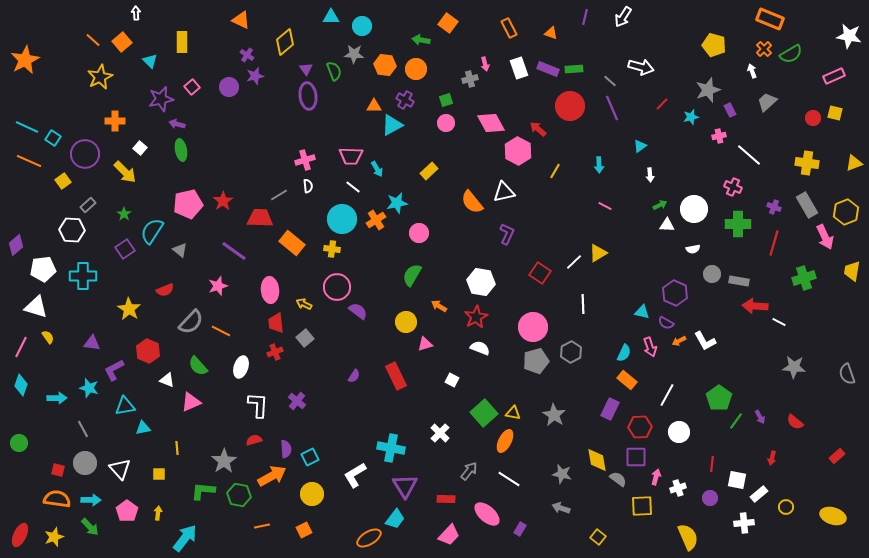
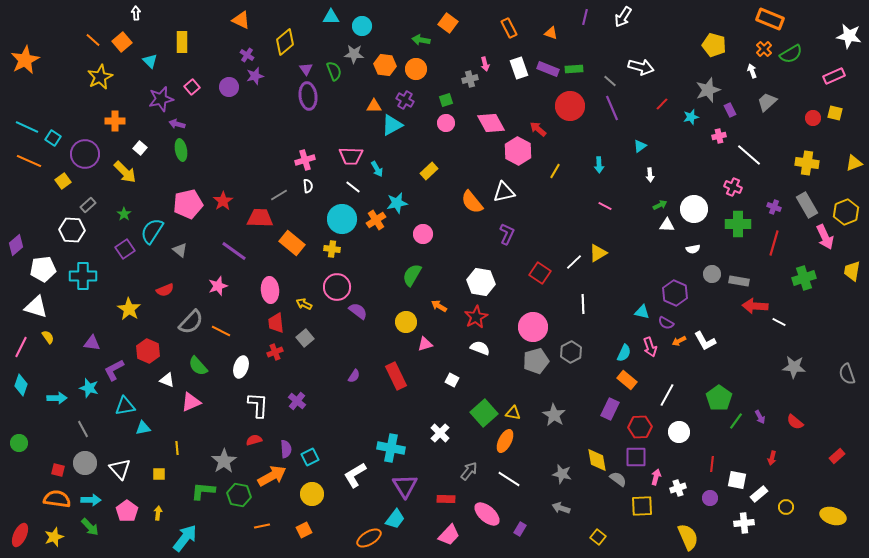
pink circle at (419, 233): moved 4 px right, 1 px down
